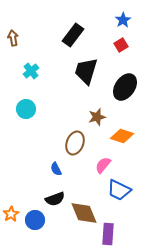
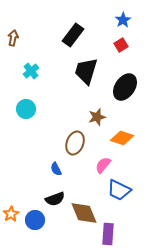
brown arrow: rotated 21 degrees clockwise
orange diamond: moved 2 px down
